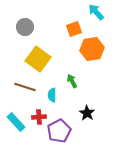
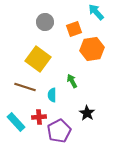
gray circle: moved 20 px right, 5 px up
